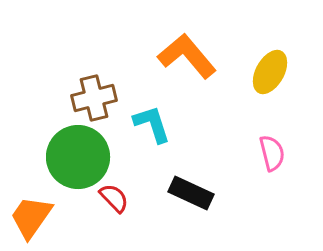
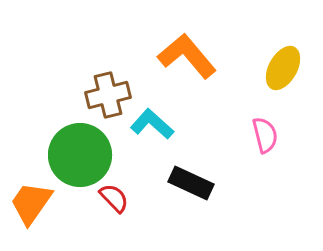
yellow ellipse: moved 13 px right, 4 px up
brown cross: moved 14 px right, 3 px up
cyan L-shape: rotated 30 degrees counterclockwise
pink semicircle: moved 7 px left, 18 px up
green circle: moved 2 px right, 2 px up
black rectangle: moved 10 px up
orange trapezoid: moved 14 px up
